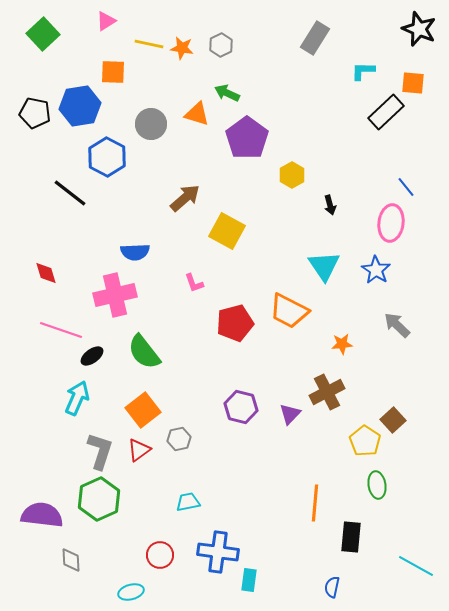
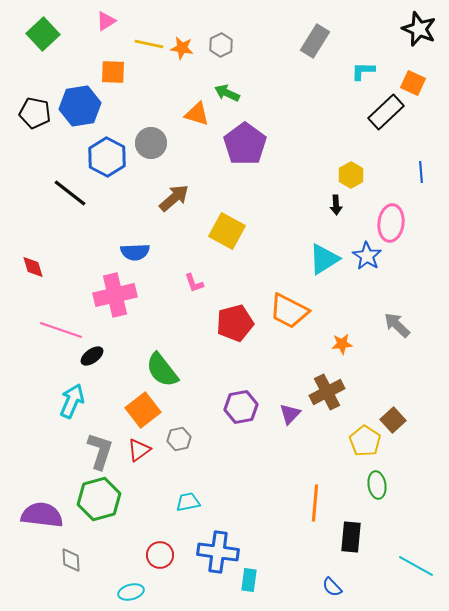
gray rectangle at (315, 38): moved 3 px down
orange square at (413, 83): rotated 20 degrees clockwise
gray circle at (151, 124): moved 19 px down
purple pentagon at (247, 138): moved 2 px left, 6 px down
yellow hexagon at (292, 175): moved 59 px right
blue line at (406, 187): moved 15 px right, 15 px up; rotated 35 degrees clockwise
brown arrow at (185, 198): moved 11 px left
black arrow at (330, 205): moved 6 px right; rotated 12 degrees clockwise
cyan triangle at (324, 266): moved 7 px up; rotated 32 degrees clockwise
blue star at (376, 270): moved 9 px left, 14 px up
red diamond at (46, 273): moved 13 px left, 6 px up
green semicircle at (144, 352): moved 18 px right, 18 px down
cyan arrow at (77, 398): moved 5 px left, 3 px down
purple hexagon at (241, 407): rotated 24 degrees counterclockwise
green hexagon at (99, 499): rotated 9 degrees clockwise
blue semicircle at (332, 587): rotated 55 degrees counterclockwise
